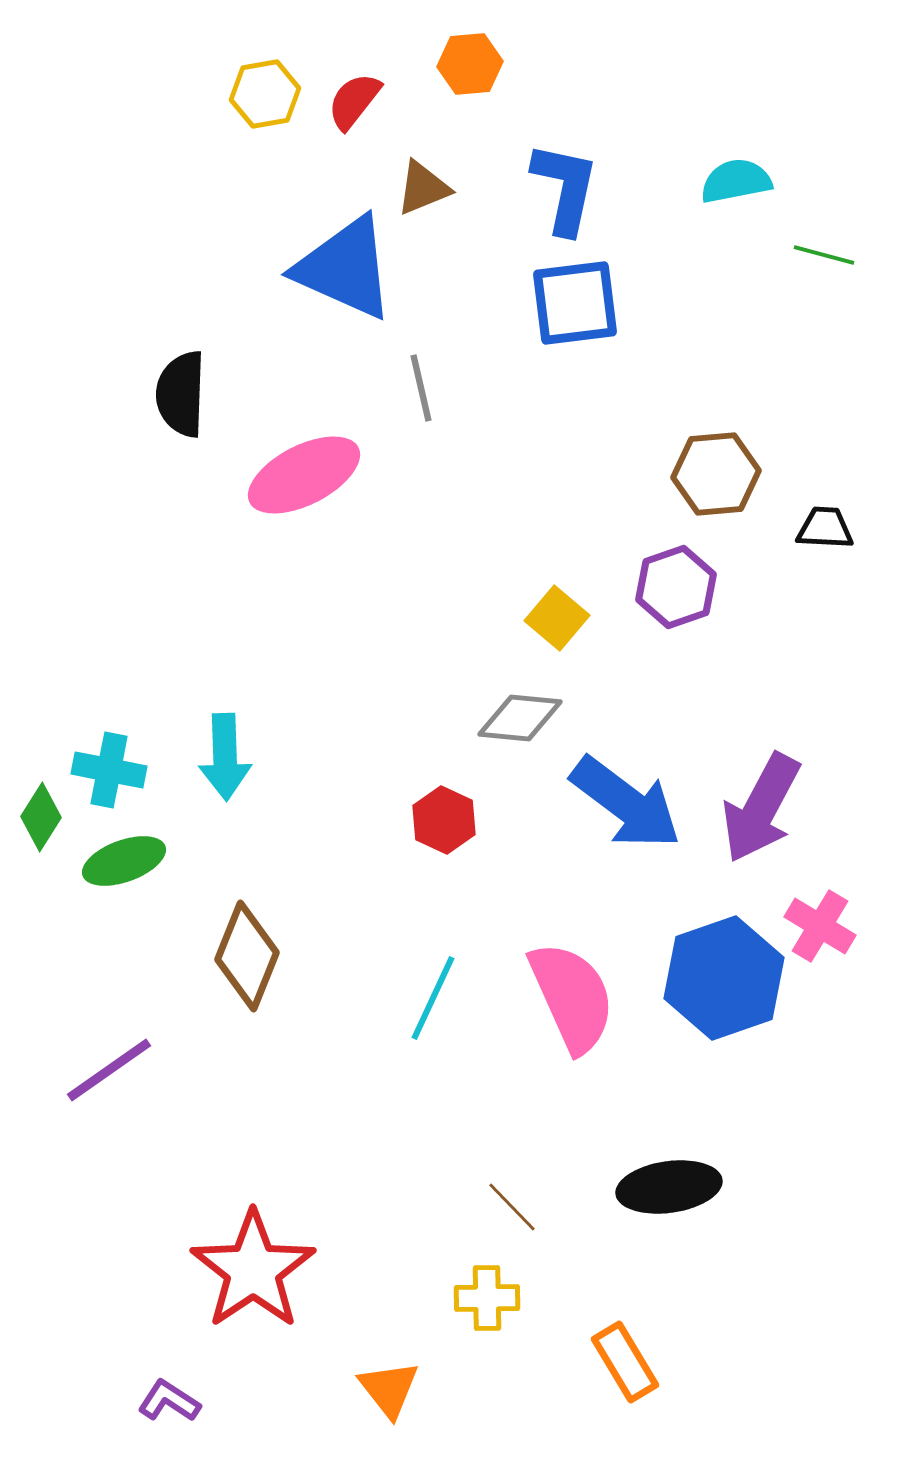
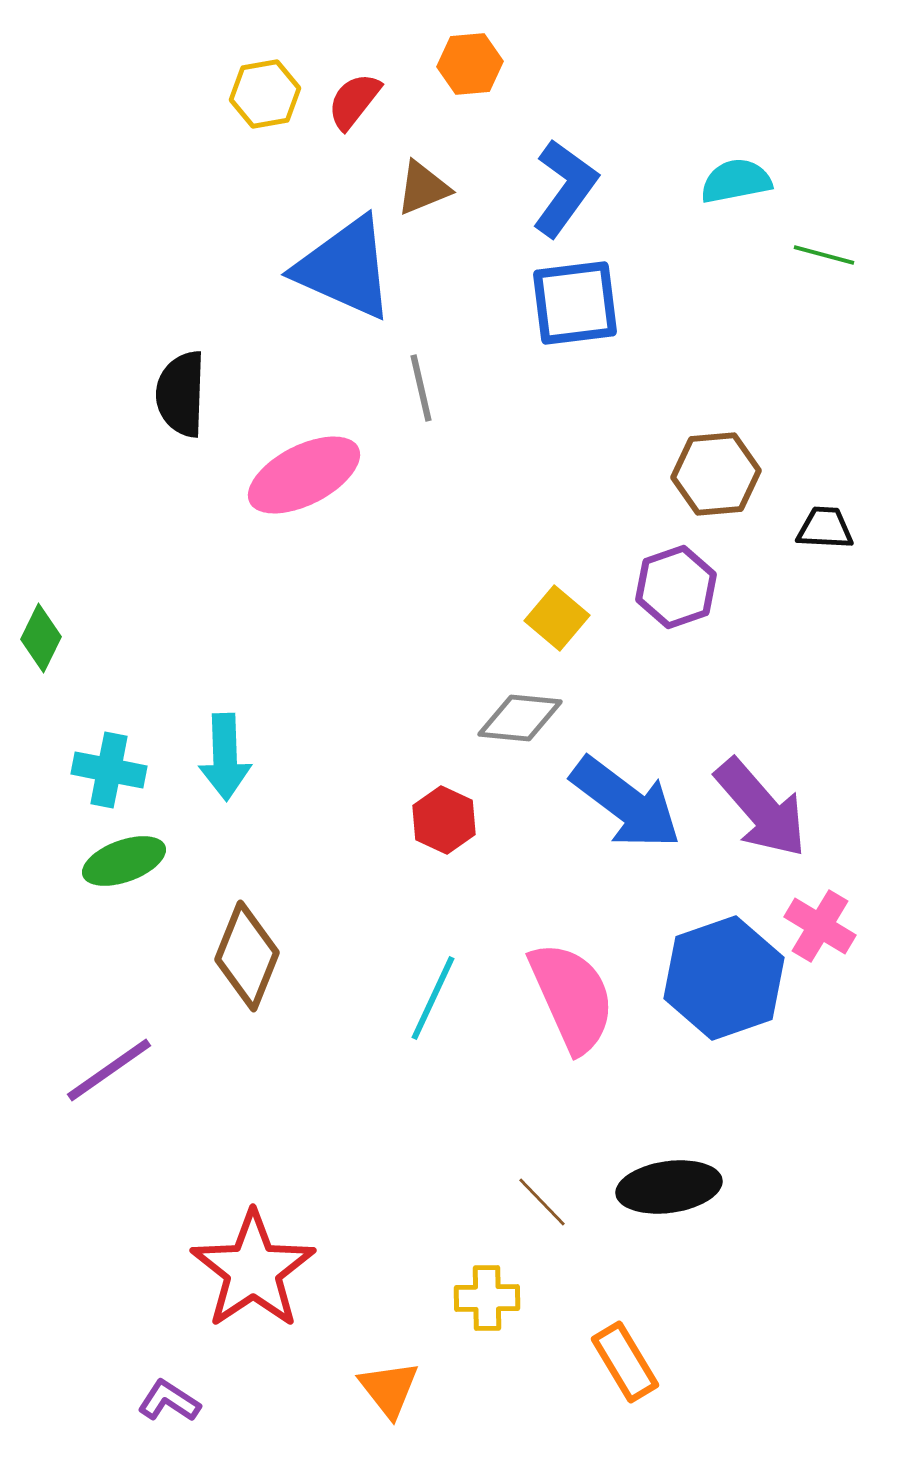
blue L-shape: rotated 24 degrees clockwise
purple arrow: rotated 69 degrees counterclockwise
green diamond: moved 179 px up; rotated 6 degrees counterclockwise
brown line: moved 30 px right, 5 px up
